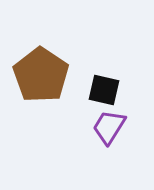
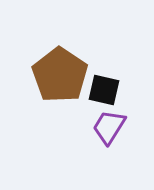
brown pentagon: moved 19 px right
